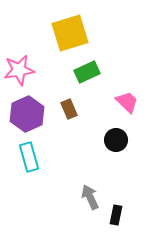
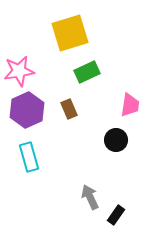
pink star: moved 1 px down
pink trapezoid: moved 3 px right, 3 px down; rotated 55 degrees clockwise
purple hexagon: moved 4 px up
black rectangle: rotated 24 degrees clockwise
